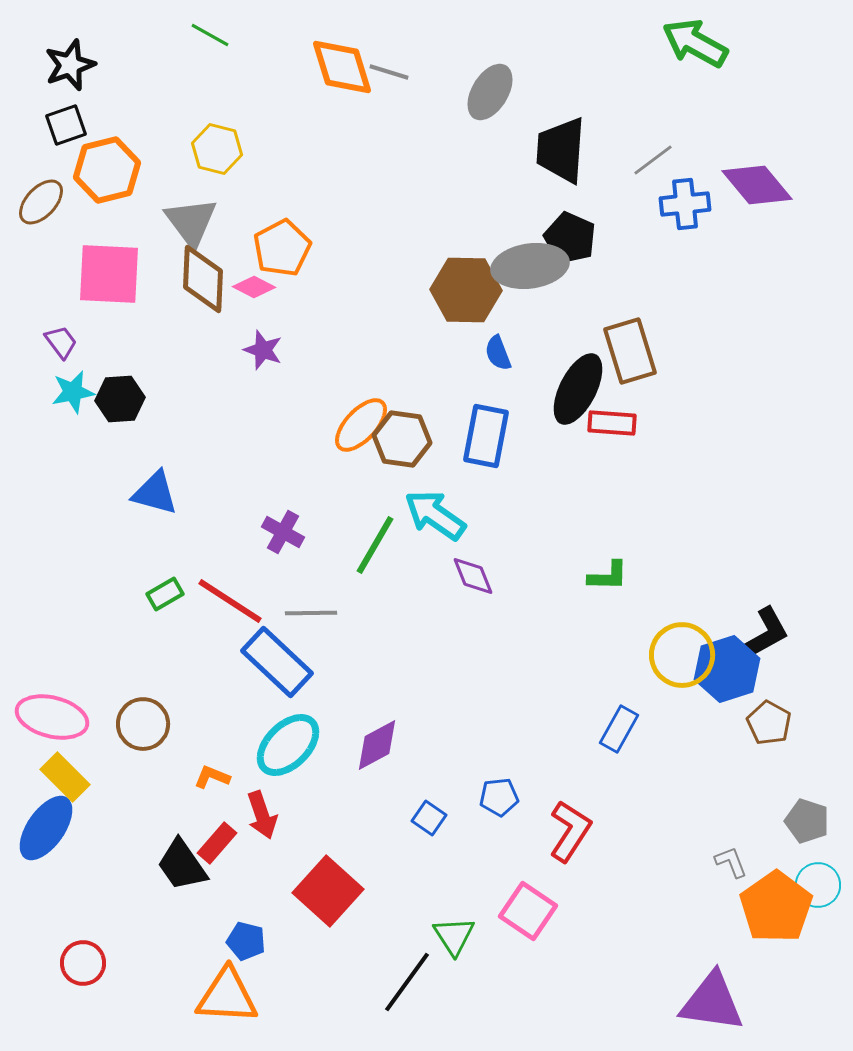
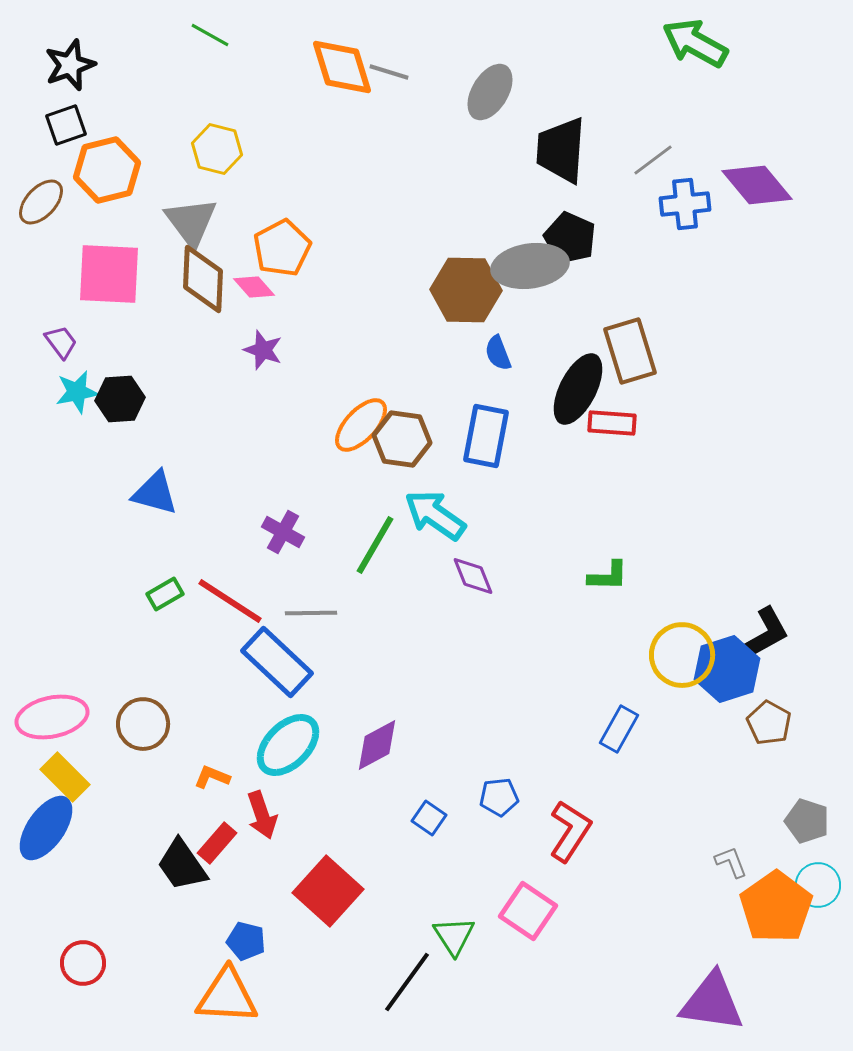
pink diamond at (254, 287): rotated 21 degrees clockwise
cyan star at (73, 392): moved 4 px right
pink ellipse at (52, 717): rotated 26 degrees counterclockwise
